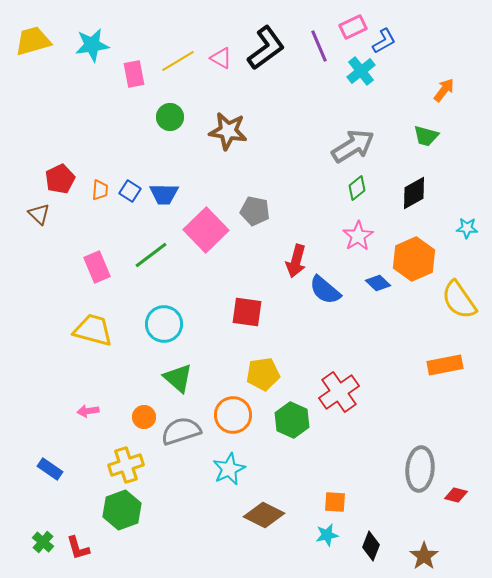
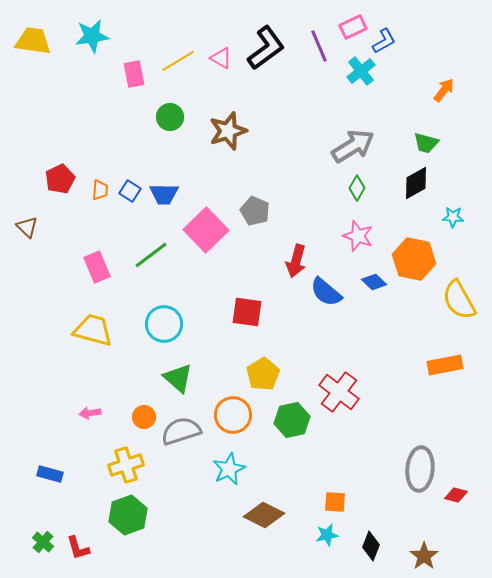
yellow trapezoid at (33, 41): rotated 24 degrees clockwise
cyan star at (92, 45): moved 9 px up
brown star at (228, 131): rotated 27 degrees counterclockwise
green trapezoid at (426, 136): moved 7 px down
green diamond at (357, 188): rotated 20 degrees counterclockwise
black diamond at (414, 193): moved 2 px right, 10 px up
gray pentagon at (255, 211): rotated 12 degrees clockwise
brown triangle at (39, 214): moved 12 px left, 13 px down
cyan star at (467, 228): moved 14 px left, 11 px up
pink star at (358, 236): rotated 20 degrees counterclockwise
orange hexagon at (414, 259): rotated 24 degrees counterclockwise
blue diamond at (378, 283): moved 4 px left, 1 px up
blue semicircle at (325, 290): moved 1 px right, 2 px down
yellow semicircle at (459, 300): rotated 6 degrees clockwise
yellow pentagon at (263, 374): rotated 24 degrees counterclockwise
red cross at (339, 392): rotated 18 degrees counterclockwise
pink arrow at (88, 411): moved 2 px right, 2 px down
green hexagon at (292, 420): rotated 24 degrees clockwise
blue rectangle at (50, 469): moved 5 px down; rotated 20 degrees counterclockwise
green hexagon at (122, 510): moved 6 px right, 5 px down
